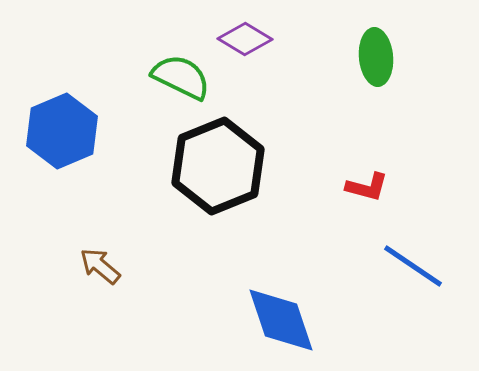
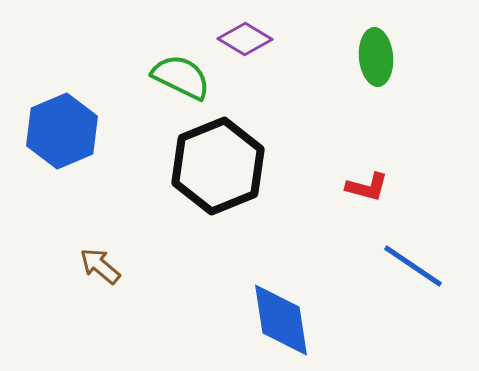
blue diamond: rotated 10 degrees clockwise
